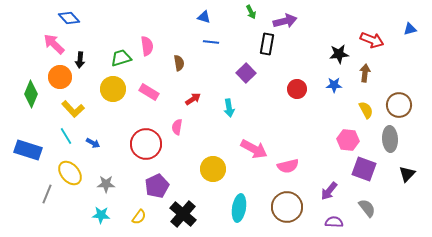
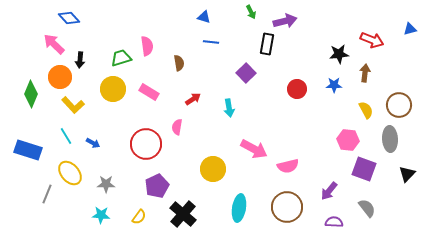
yellow L-shape at (73, 109): moved 4 px up
